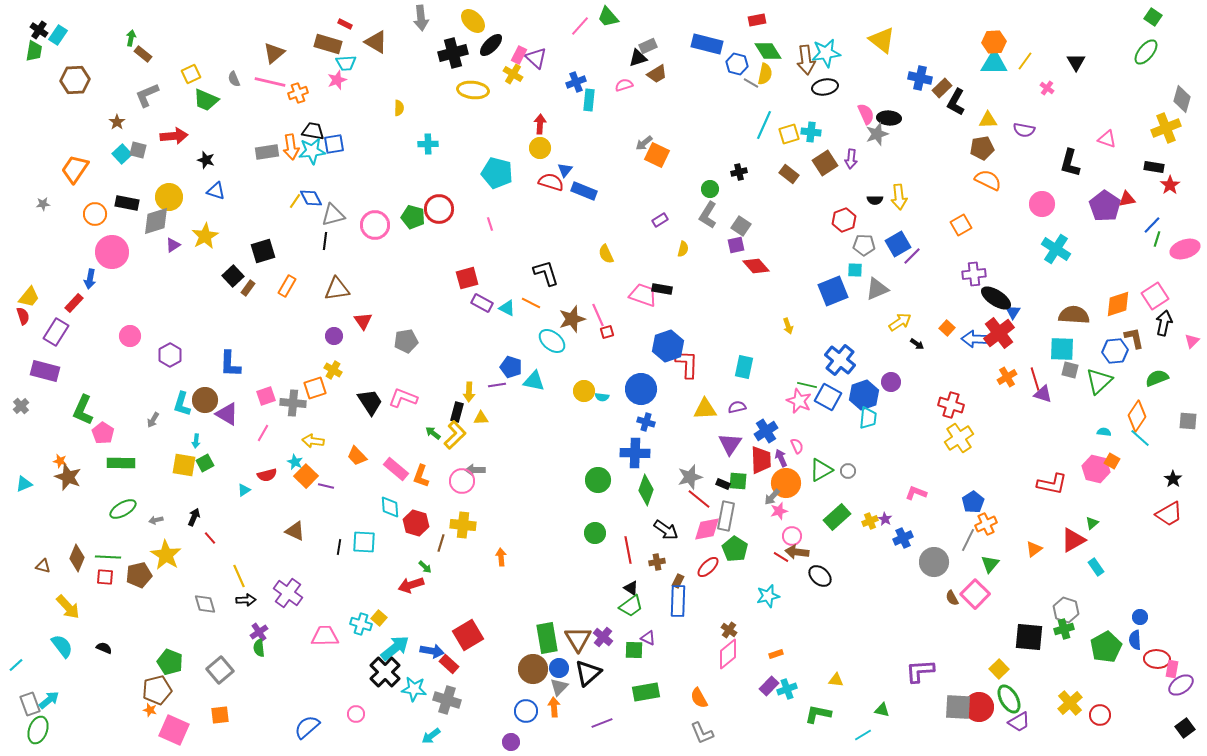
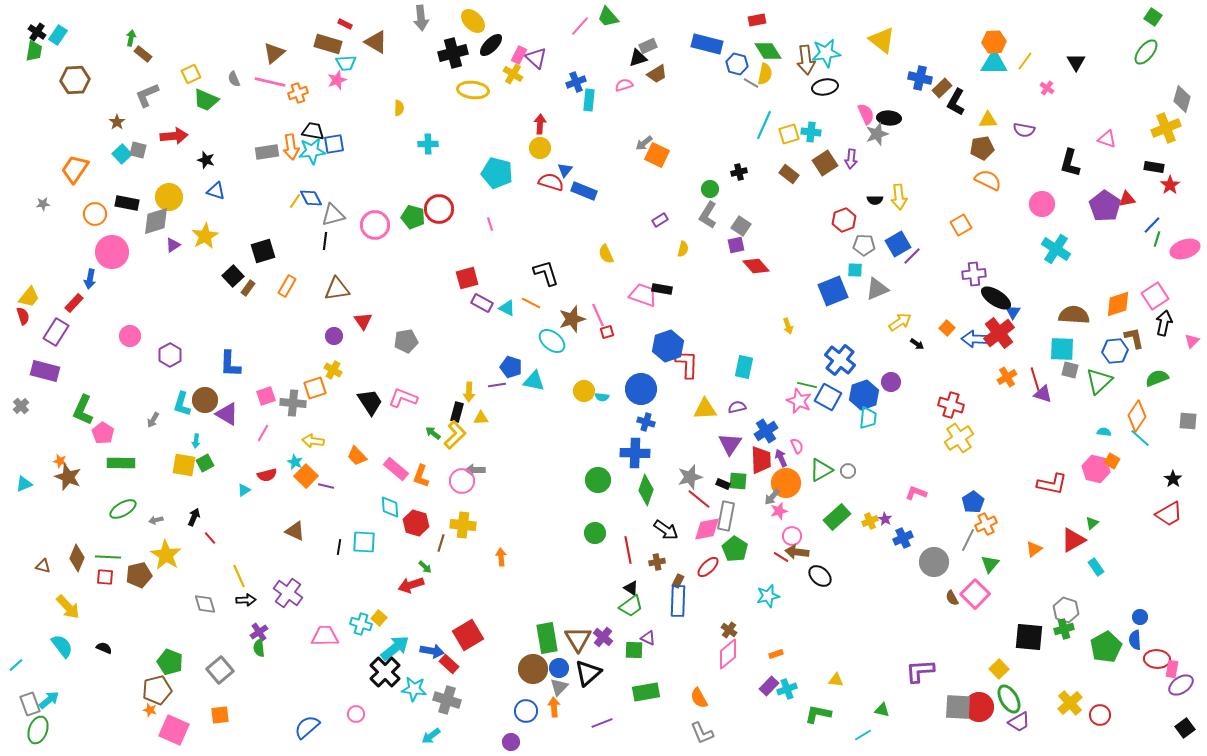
black cross at (39, 30): moved 2 px left, 2 px down
